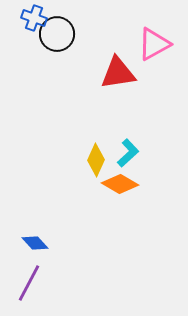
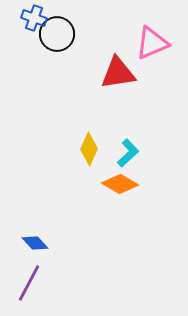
pink triangle: moved 2 px left, 1 px up; rotated 6 degrees clockwise
yellow diamond: moved 7 px left, 11 px up
